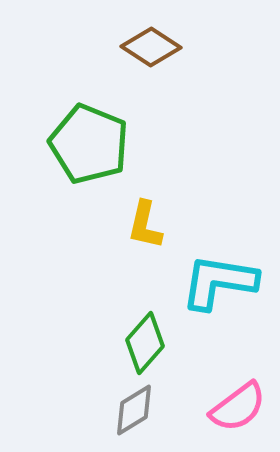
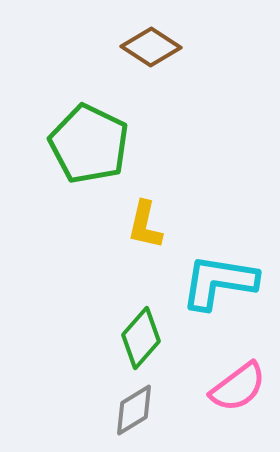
green pentagon: rotated 4 degrees clockwise
green diamond: moved 4 px left, 5 px up
pink semicircle: moved 20 px up
